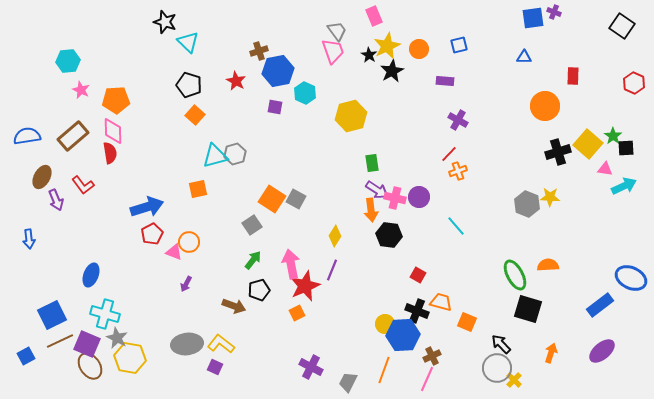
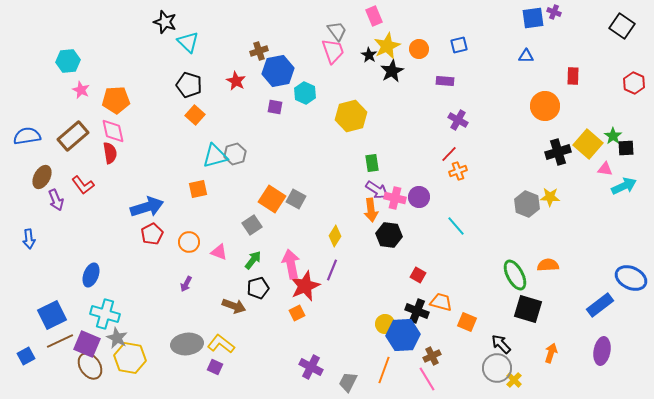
blue triangle at (524, 57): moved 2 px right, 1 px up
pink diamond at (113, 131): rotated 12 degrees counterclockwise
pink triangle at (174, 252): moved 45 px right
black pentagon at (259, 290): moved 1 px left, 2 px up
purple ellipse at (602, 351): rotated 40 degrees counterclockwise
pink line at (427, 379): rotated 55 degrees counterclockwise
